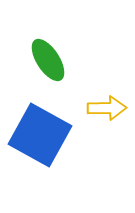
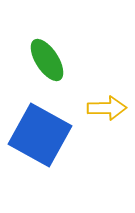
green ellipse: moved 1 px left
